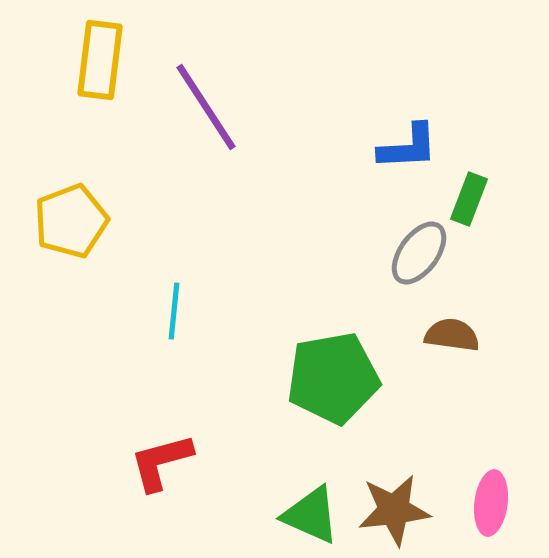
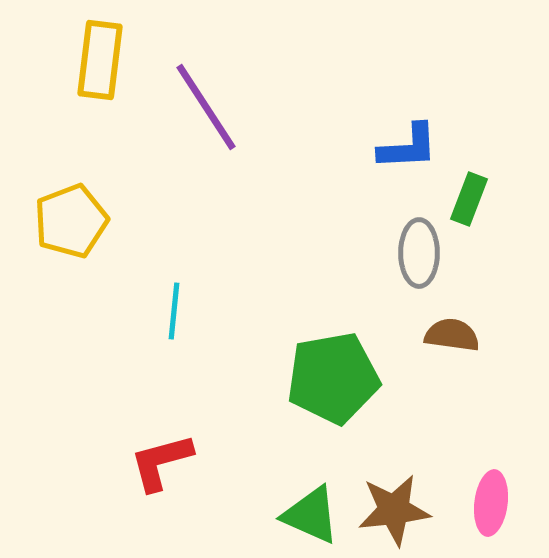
gray ellipse: rotated 36 degrees counterclockwise
